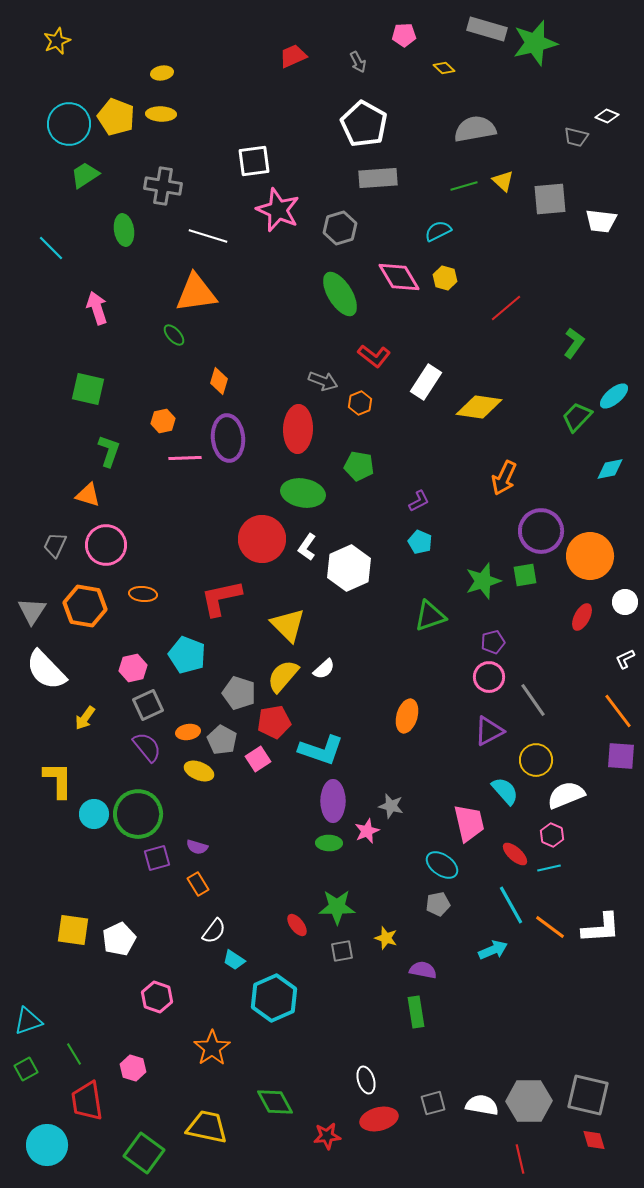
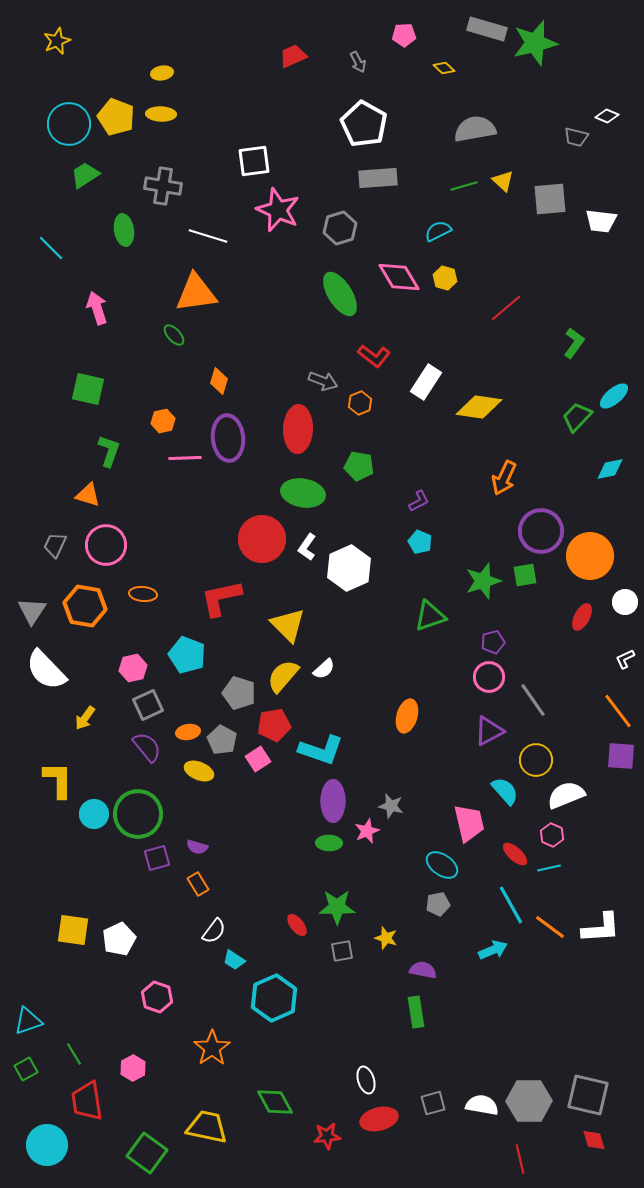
red pentagon at (274, 722): moved 3 px down
pink hexagon at (133, 1068): rotated 15 degrees clockwise
green square at (144, 1153): moved 3 px right
